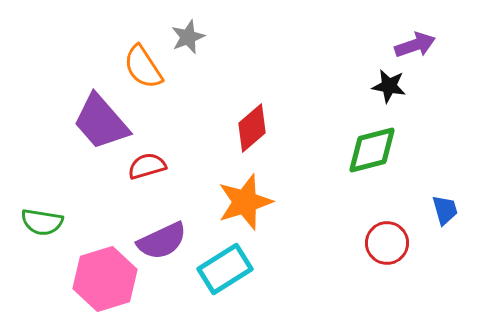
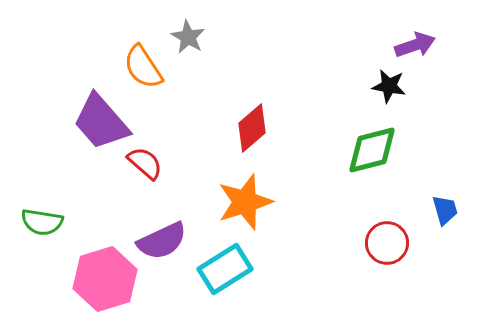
gray star: rotated 20 degrees counterclockwise
red semicircle: moved 2 px left, 3 px up; rotated 57 degrees clockwise
